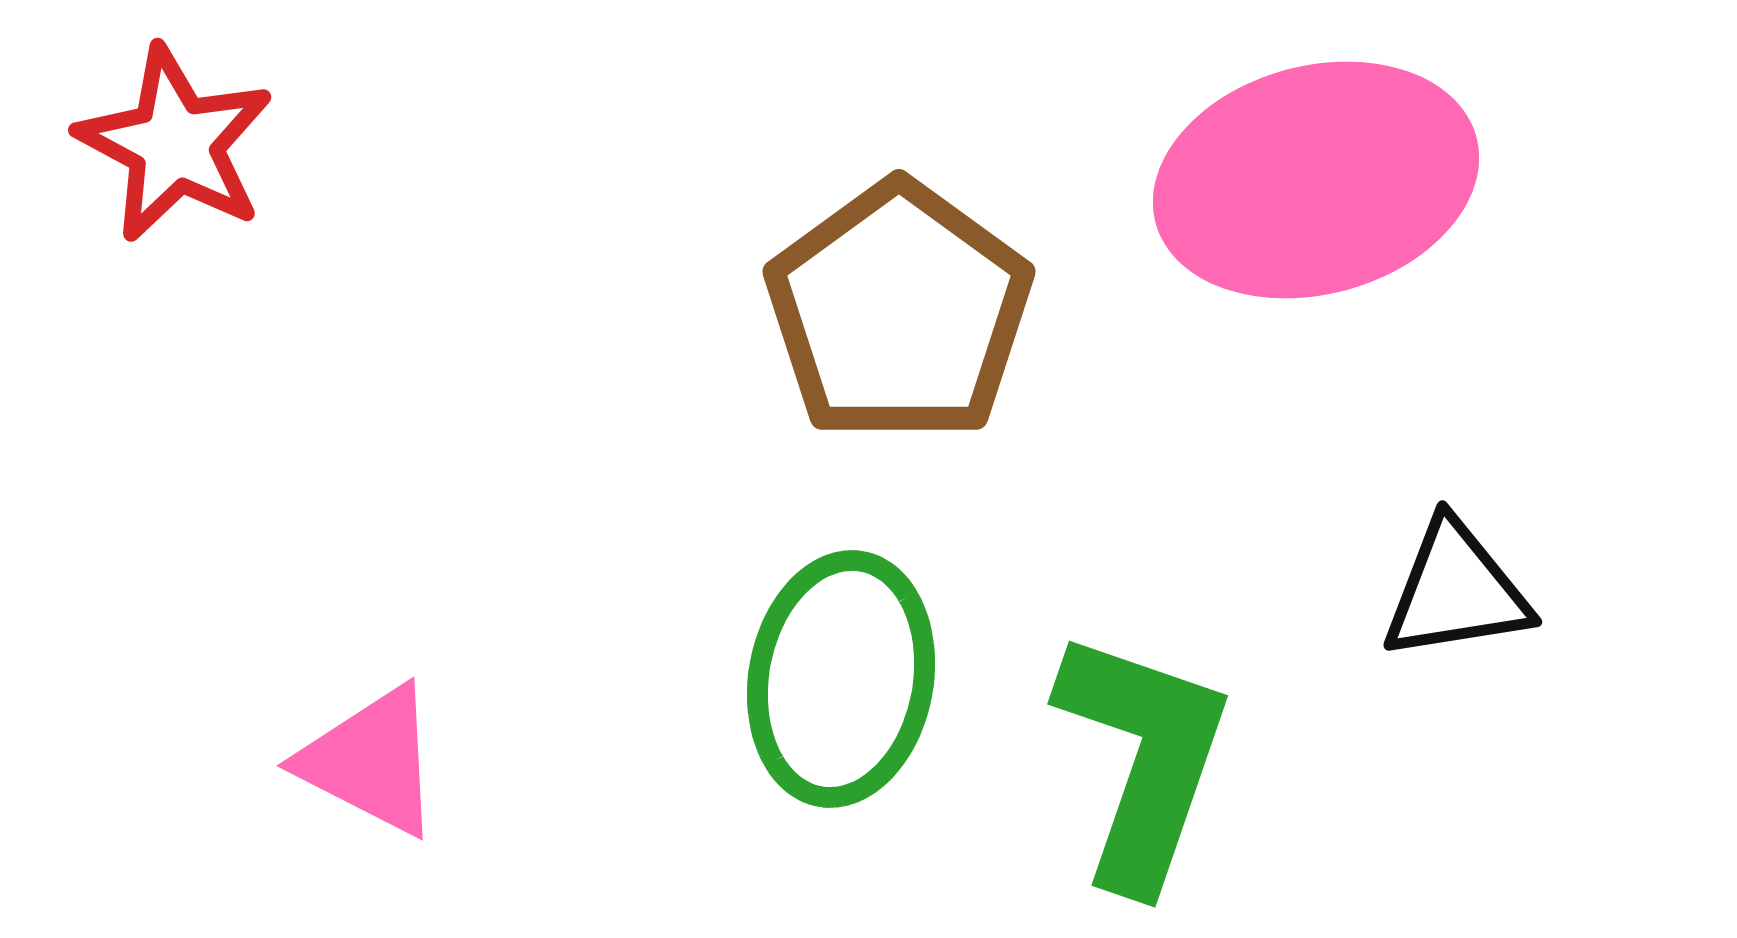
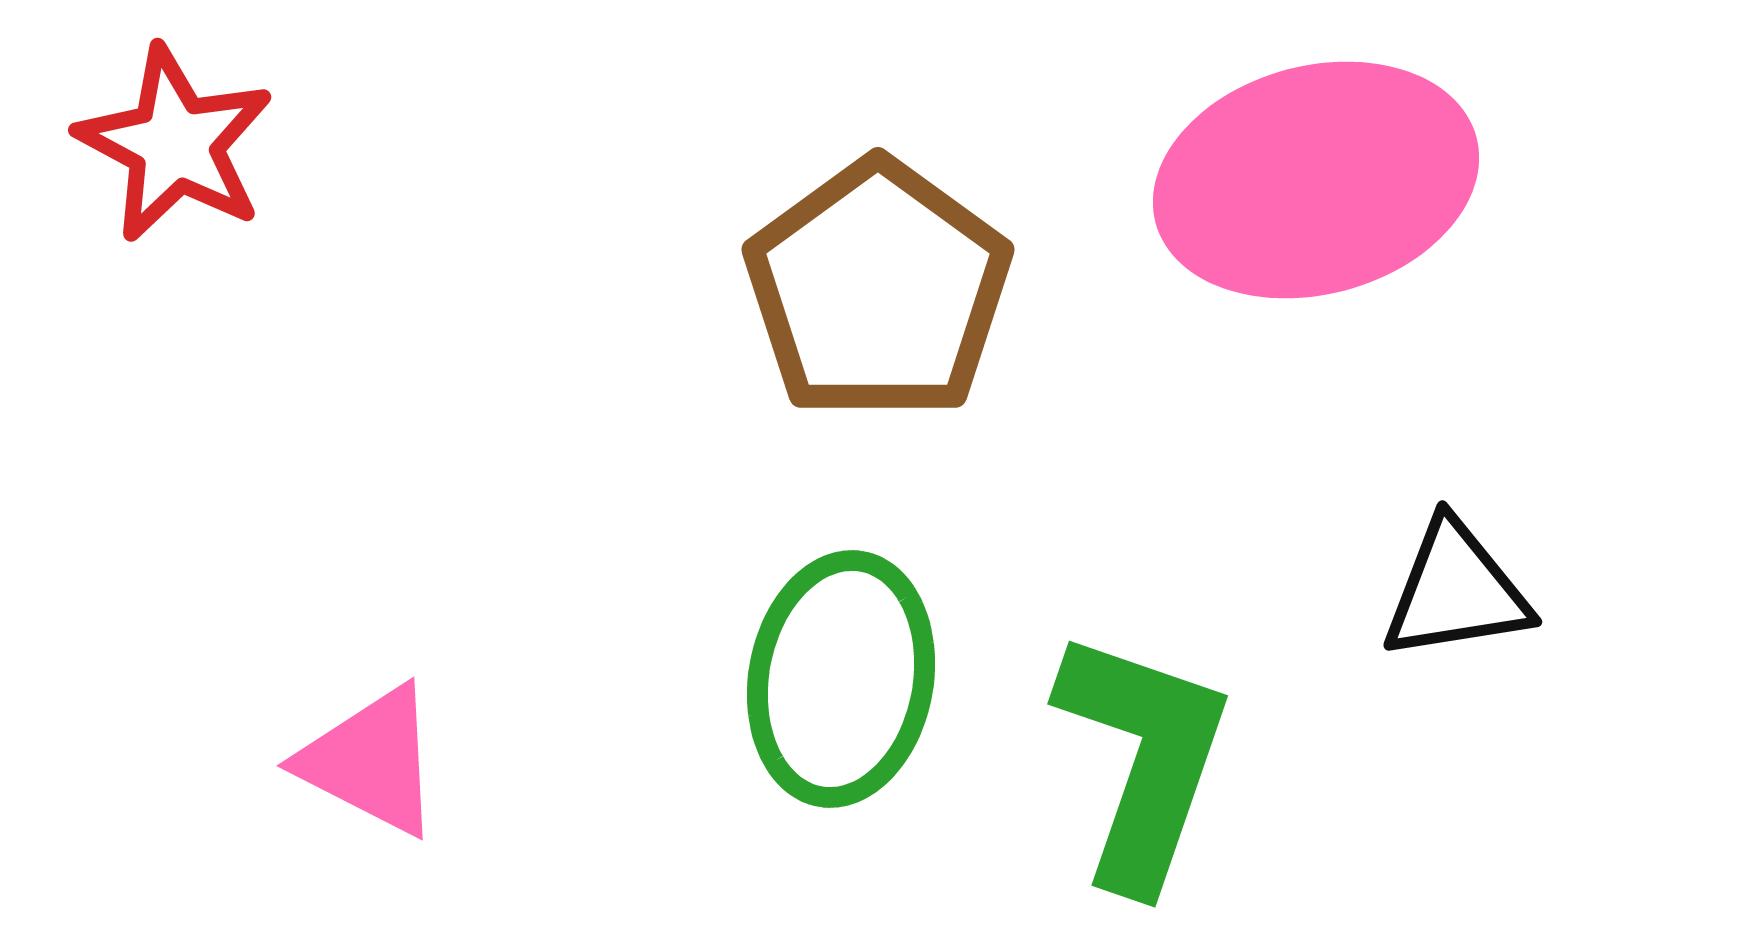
brown pentagon: moved 21 px left, 22 px up
